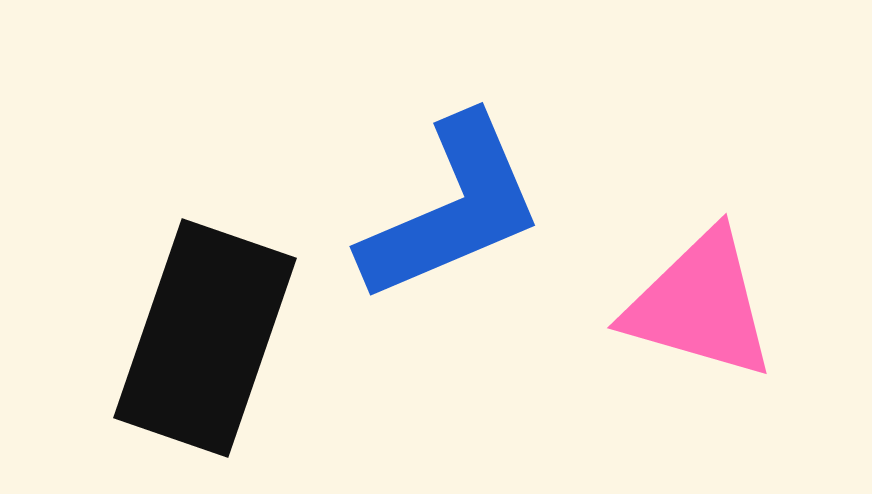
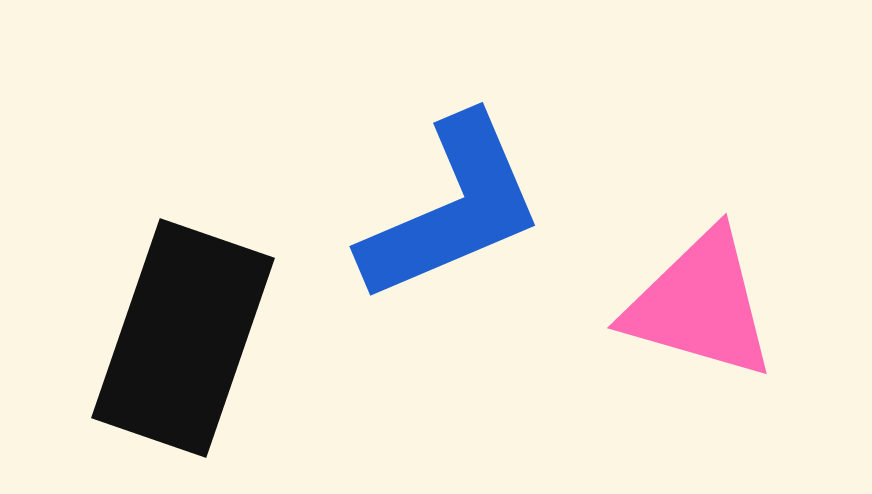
black rectangle: moved 22 px left
